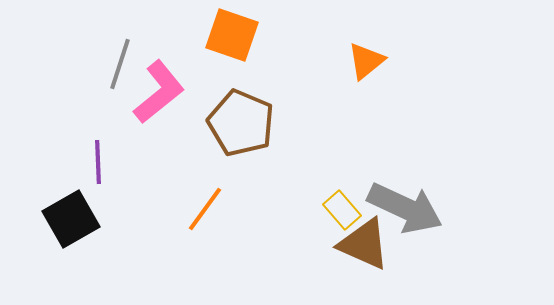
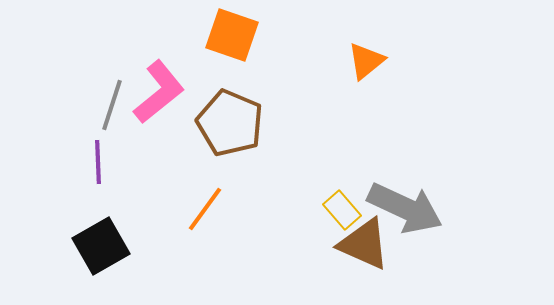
gray line: moved 8 px left, 41 px down
brown pentagon: moved 11 px left
black square: moved 30 px right, 27 px down
